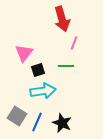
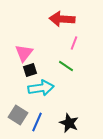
red arrow: rotated 110 degrees clockwise
green line: rotated 35 degrees clockwise
black square: moved 8 px left
cyan arrow: moved 2 px left, 3 px up
gray square: moved 1 px right, 1 px up
black star: moved 7 px right
